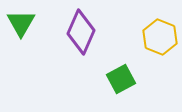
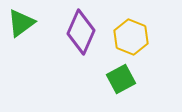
green triangle: rotated 24 degrees clockwise
yellow hexagon: moved 29 px left
